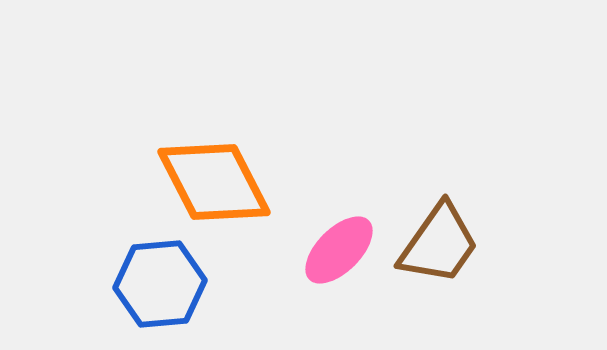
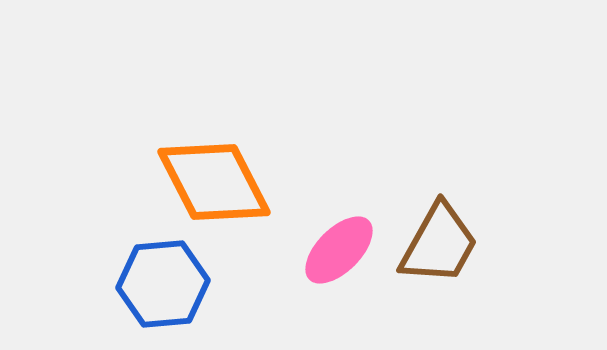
brown trapezoid: rotated 6 degrees counterclockwise
blue hexagon: moved 3 px right
